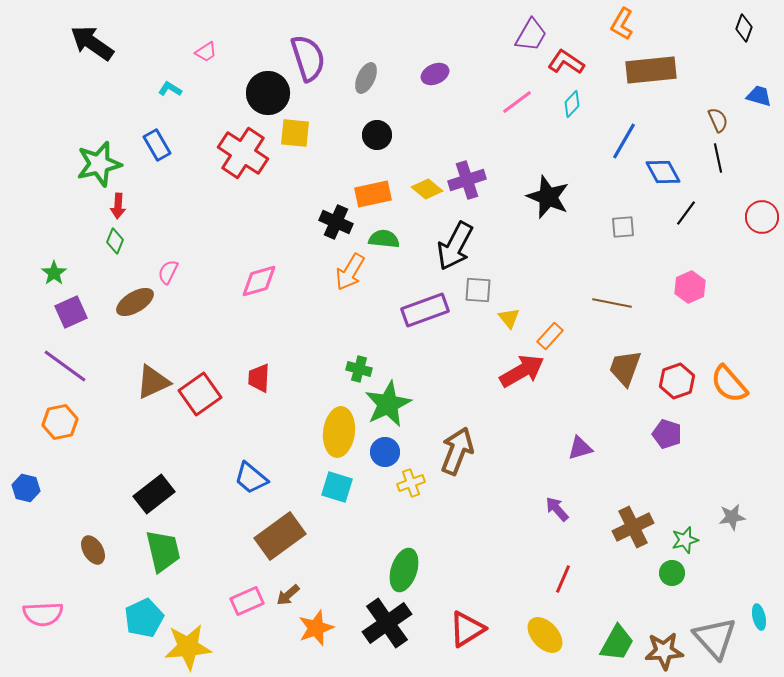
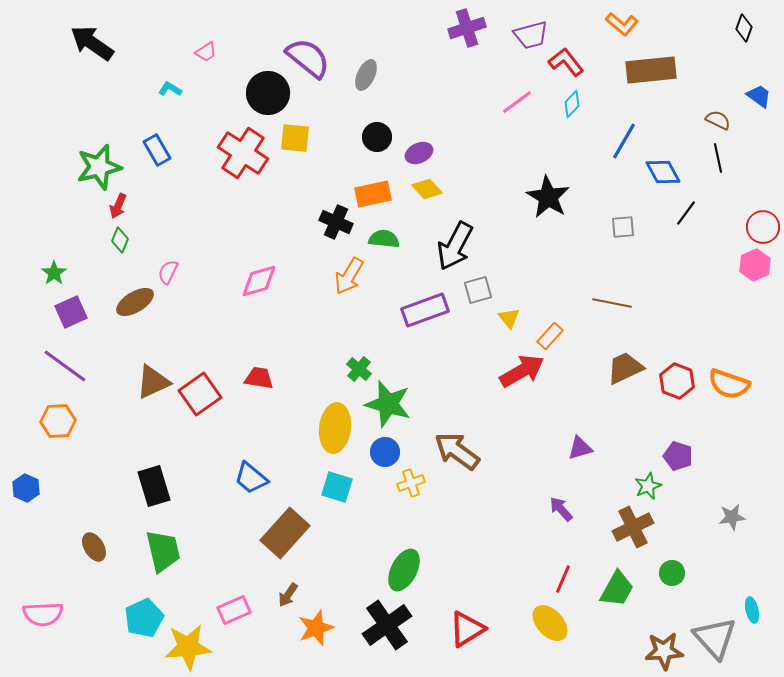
orange L-shape at (622, 24): rotated 80 degrees counterclockwise
purple trapezoid at (531, 35): rotated 45 degrees clockwise
purple semicircle at (308, 58): rotated 33 degrees counterclockwise
red L-shape at (566, 62): rotated 18 degrees clockwise
purple ellipse at (435, 74): moved 16 px left, 79 px down
gray ellipse at (366, 78): moved 3 px up
blue trapezoid at (759, 96): rotated 20 degrees clockwise
brown semicircle at (718, 120): rotated 40 degrees counterclockwise
yellow square at (295, 133): moved 5 px down
black circle at (377, 135): moved 2 px down
blue rectangle at (157, 145): moved 5 px down
green star at (99, 164): moved 3 px down
purple cross at (467, 180): moved 152 px up
yellow diamond at (427, 189): rotated 8 degrees clockwise
black star at (548, 197): rotated 9 degrees clockwise
red arrow at (118, 206): rotated 20 degrees clockwise
red circle at (762, 217): moved 1 px right, 10 px down
green diamond at (115, 241): moved 5 px right, 1 px up
orange arrow at (350, 272): moved 1 px left, 4 px down
pink hexagon at (690, 287): moved 65 px right, 22 px up
gray square at (478, 290): rotated 20 degrees counterclockwise
brown trapezoid at (625, 368): rotated 45 degrees clockwise
green cross at (359, 369): rotated 25 degrees clockwise
red trapezoid at (259, 378): rotated 96 degrees clockwise
red hexagon at (677, 381): rotated 20 degrees counterclockwise
orange semicircle at (729, 384): rotated 30 degrees counterclockwise
green star at (388, 404): rotated 30 degrees counterclockwise
orange hexagon at (60, 422): moved 2 px left, 1 px up; rotated 8 degrees clockwise
yellow ellipse at (339, 432): moved 4 px left, 4 px up
purple pentagon at (667, 434): moved 11 px right, 22 px down
brown arrow at (457, 451): rotated 75 degrees counterclockwise
blue hexagon at (26, 488): rotated 12 degrees clockwise
black rectangle at (154, 494): moved 8 px up; rotated 69 degrees counterclockwise
purple arrow at (557, 509): moved 4 px right
brown rectangle at (280, 536): moved 5 px right, 3 px up; rotated 12 degrees counterclockwise
green star at (685, 540): moved 37 px left, 54 px up; rotated 8 degrees counterclockwise
brown ellipse at (93, 550): moved 1 px right, 3 px up
green ellipse at (404, 570): rotated 9 degrees clockwise
brown arrow at (288, 595): rotated 15 degrees counterclockwise
pink rectangle at (247, 601): moved 13 px left, 9 px down
cyan ellipse at (759, 617): moved 7 px left, 7 px up
black cross at (387, 623): moved 2 px down
yellow ellipse at (545, 635): moved 5 px right, 12 px up
green trapezoid at (617, 643): moved 54 px up
